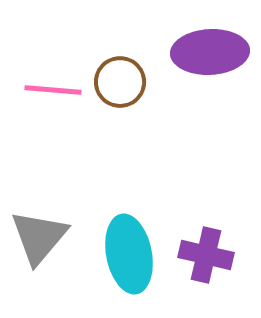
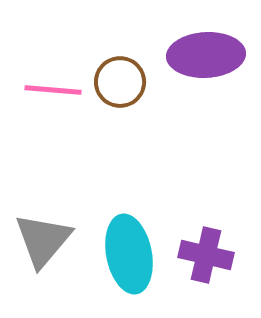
purple ellipse: moved 4 px left, 3 px down
gray triangle: moved 4 px right, 3 px down
